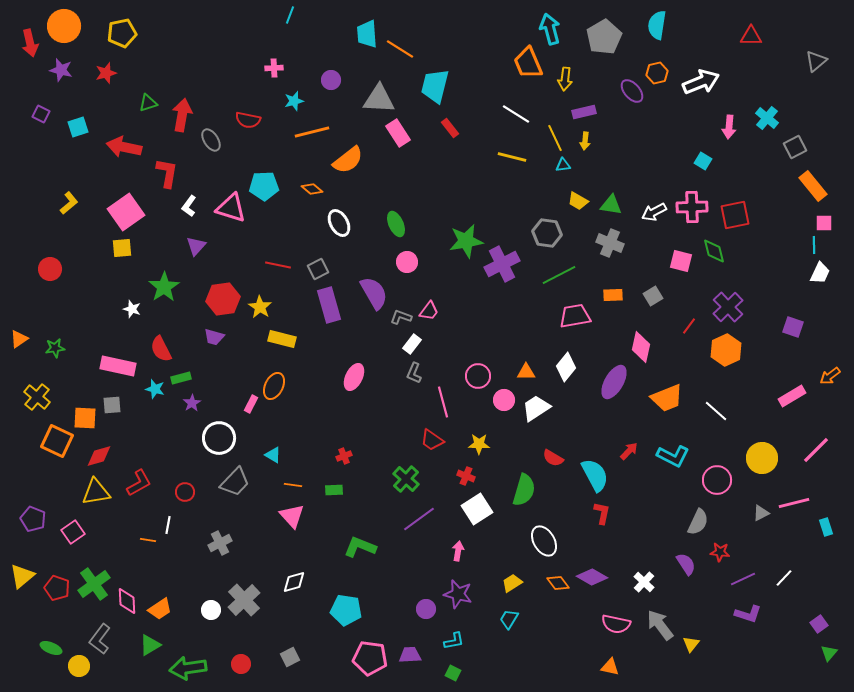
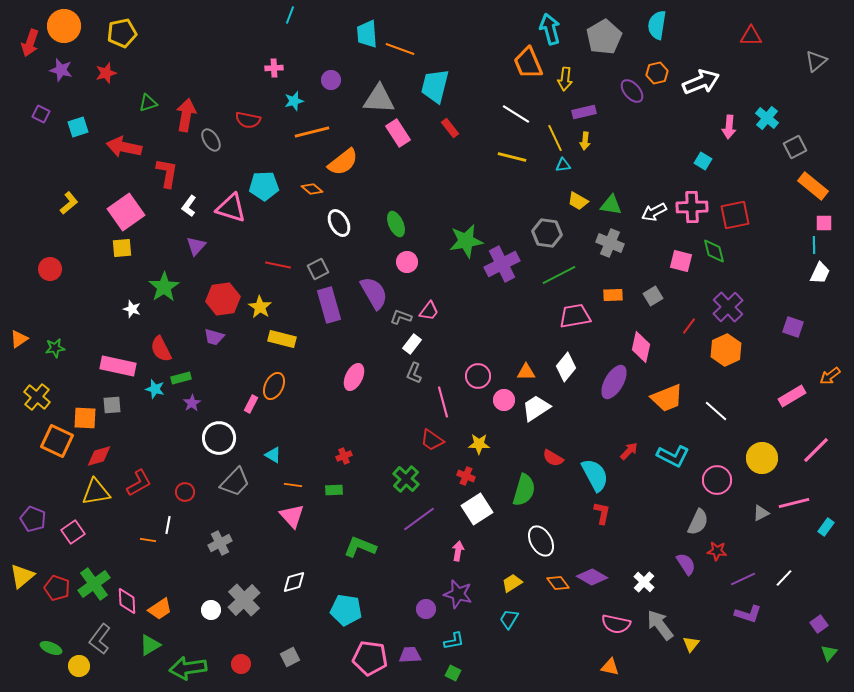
red arrow at (30, 43): rotated 32 degrees clockwise
orange line at (400, 49): rotated 12 degrees counterclockwise
red arrow at (182, 115): moved 4 px right
orange semicircle at (348, 160): moved 5 px left, 2 px down
orange rectangle at (813, 186): rotated 12 degrees counterclockwise
cyan rectangle at (826, 527): rotated 54 degrees clockwise
white ellipse at (544, 541): moved 3 px left
red star at (720, 552): moved 3 px left, 1 px up
